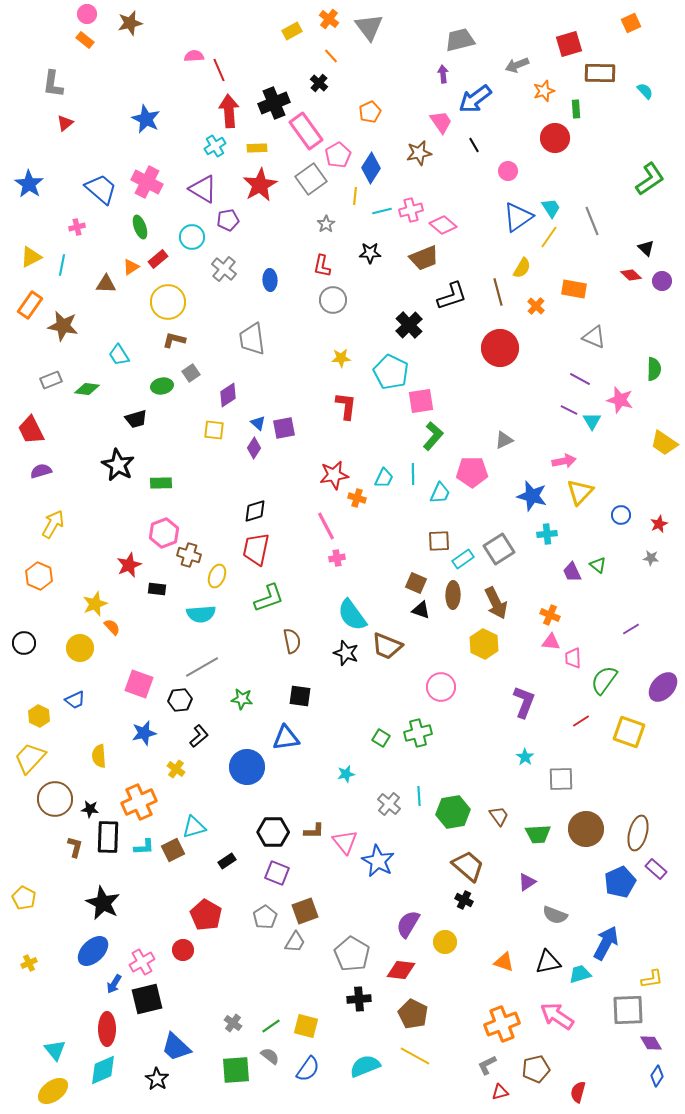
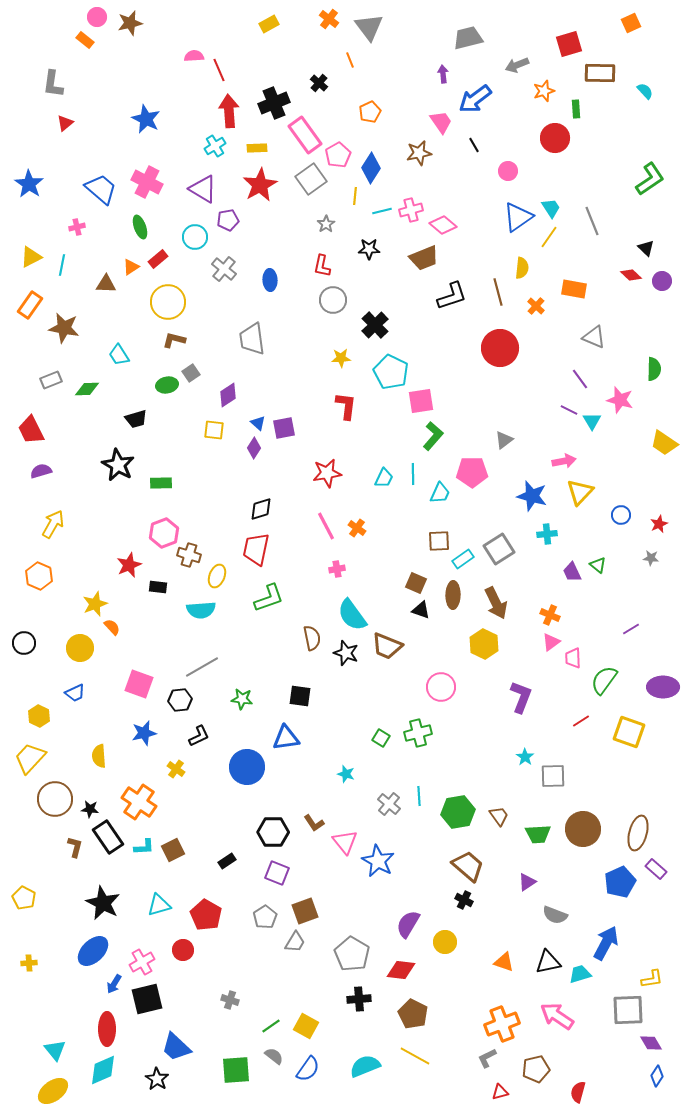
pink circle at (87, 14): moved 10 px right, 3 px down
yellow rectangle at (292, 31): moved 23 px left, 7 px up
gray trapezoid at (460, 40): moved 8 px right, 2 px up
orange line at (331, 56): moved 19 px right, 4 px down; rotated 21 degrees clockwise
pink rectangle at (306, 131): moved 1 px left, 4 px down
cyan circle at (192, 237): moved 3 px right
black star at (370, 253): moved 1 px left, 4 px up
yellow semicircle at (522, 268): rotated 25 degrees counterclockwise
black cross at (409, 325): moved 34 px left
brown star at (63, 326): moved 1 px right, 2 px down
purple line at (580, 379): rotated 25 degrees clockwise
green ellipse at (162, 386): moved 5 px right, 1 px up
green diamond at (87, 389): rotated 10 degrees counterclockwise
gray triangle at (504, 440): rotated 12 degrees counterclockwise
red star at (334, 475): moved 7 px left, 2 px up
orange cross at (357, 498): moved 30 px down; rotated 18 degrees clockwise
black diamond at (255, 511): moved 6 px right, 2 px up
pink cross at (337, 558): moved 11 px down
black rectangle at (157, 589): moved 1 px right, 2 px up
cyan semicircle at (201, 614): moved 4 px up
brown semicircle at (292, 641): moved 20 px right, 3 px up
pink triangle at (551, 642): rotated 42 degrees counterclockwise
purple ellipse at (663, 687): rotated 48 degrees clockwise
blue trapezoid at (75, 700): moved 7 px up
purple L-shape at (524, 702): moved 3 px left, 5 px up
black L-shape at (199, 736): rotated 15 degrees clockwise
cyan star at (346, 774): rotated 30 degrees clockwise
gray square at (561, 779): moved 8 px left, 3 px up
orange cross at (139, 802): rotated 32 degrees counterclockwise
green hexagon at (453, 812): moved 5 px right
cyan triangle at (194, 827): moved 35 px left, 78 px down
brown circle at (586, 829): moved 3 px left
brown L-shape at (314, 831): moved 8 px up; rotated 55 degrees clockwise
black rectangle at (108, 837): rotated 36 degrees counterclockwise
yellow cross at (29, 963): rotated 21 degrees clockwise
gray cross at (233, 1023): moved 3 px left, 23 px up; rotated 18 degrees counterclockwise
yellow square at (306, 1026): rotated 15 degrees clockwise
gray semicircle at (270, 1056): moved 4 px right
gray L-shape at (487, 1065): moved 7 px up
